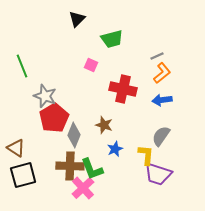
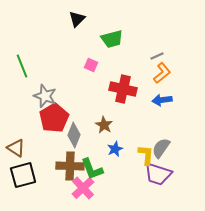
brown star: rotated 12 degrees clockwise
gray semicircle: moved 12 px down
